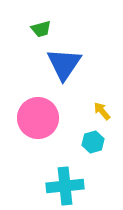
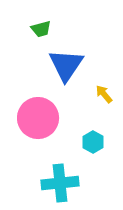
blue triangle: moved 2 px right, 1 px down
yellow arrow: moved 2 px right, 17 px up
cyan hexagon: rotated 15 degrees counterclockwise
cyan cross: moved 5 px left, 3 px up
